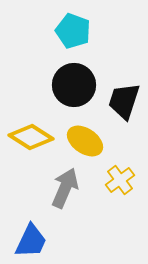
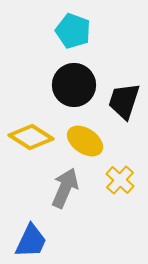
yellow cross: rotated 12 degrees counterclockwise
